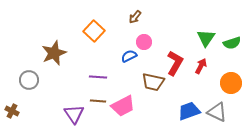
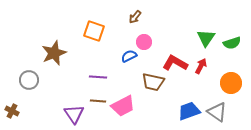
orange square: rotated 25 degrees counterclockwise
red L-shape: rotated 90 degrees counterclockwise
gray triangle: rotated 10 degrees clockwise
